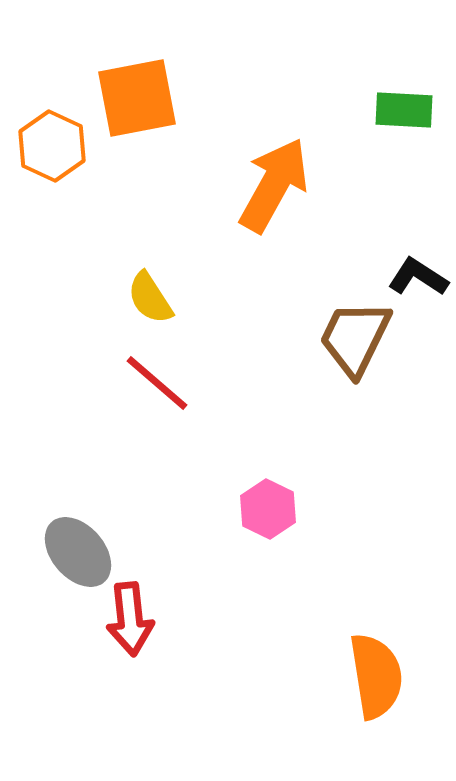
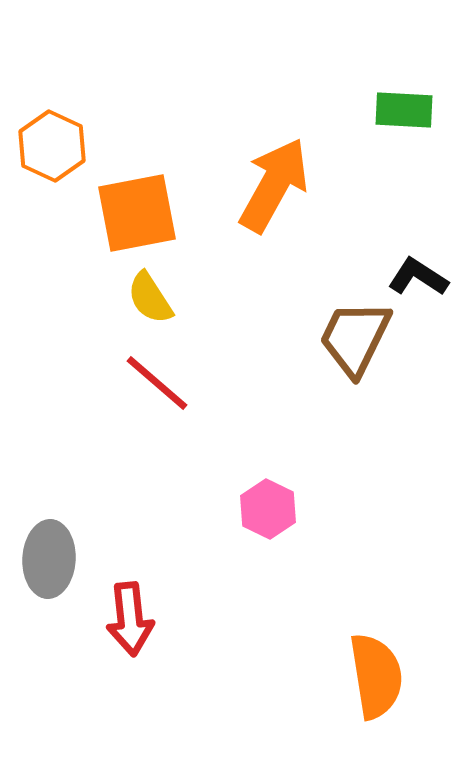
orange square: moved 115 px down
gray ellipse: moved 29 px left, 7 px down; rotated 44 degrees clockwise
